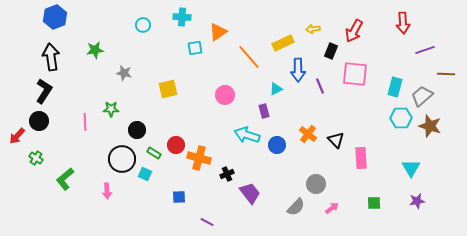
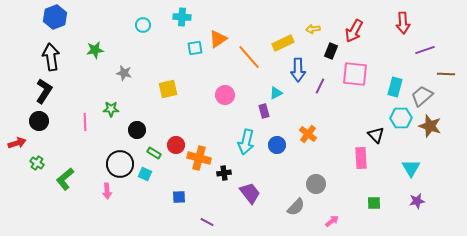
orange triangle at (218, 32): moved 7 px down
purple line at (320, 86): rotated 49 degrees clockwise
cyan triangle at (276, 89): moved 4 px down
cyan arrow at (247, 135): moved 1 px left, 7 px down; rotated 95 degrees counterclockwise
red arrow at (17, 136): moved 7 px down; rotated 150 degrees counterclockwise
black triangle at (336, 140): moved 40 px right, 5 px up
green cross at (36, 158): moved 1 px right, 5 px down
black circle at (122, 159): moved 2 px left, 5 px down
black cross at (227, 174): moved 3 px left, 1 px up; rotated 16 degrees clockwise
pink arrow at (332, 208): moved 13 px down
